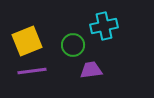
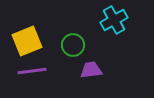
cyan cross: moved 10 px right, 6 px up; rotated 16 degrees counterclockwise
